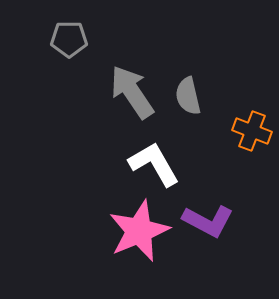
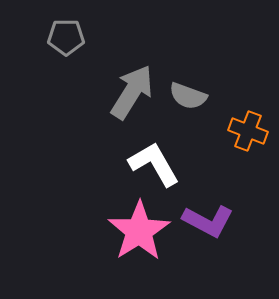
gray pentagon: moved 3 px left, 2 px up
gray arrow: rotated 66 degrees clockwise
gray semicircle: rotated 57 degrees counterclockwise
orange cross: moved 4 px left
pink star: rotated 10 degrees counterclockwise
